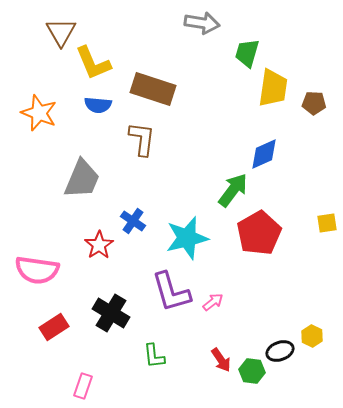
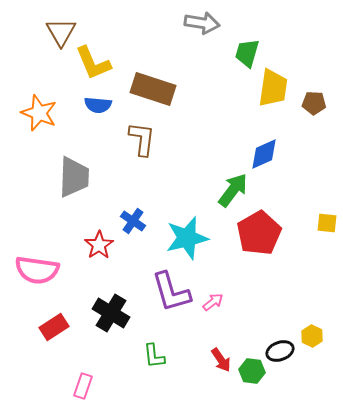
gray trapezoid: moved 8 px left, 2 px up; rotated 21 degrees counterclockwise
yellow square: rotated 15 degrees clockwise
